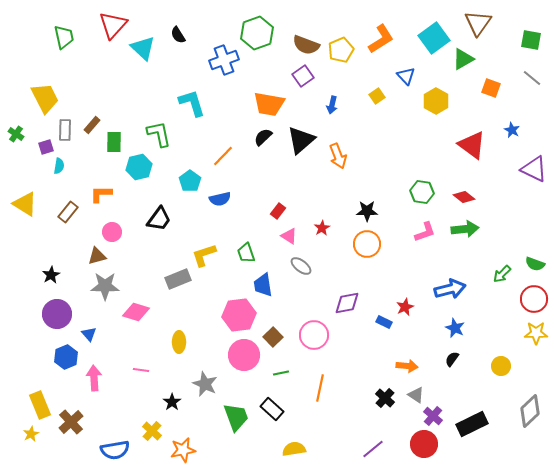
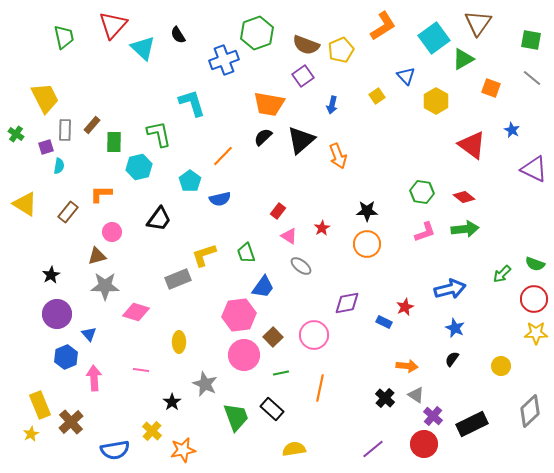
orange L-shape at (381, 39): moved 2 px right, 13 px up
blue trapezoid at (263, 285): moved 2 px down; rotated 135 degrees counterclockwise
